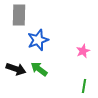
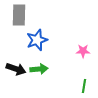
blue star: moved 1 px left
pink star: rotated 24 degrees clockwise
green arrow: rotated 138 degrees clockwise
